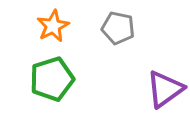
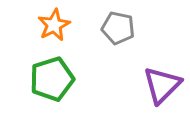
orange star: moved 1 px right, 1 px up
purple triangle: moved 3 px left, 4 px up; rotated 9 degrees counterclockwise
